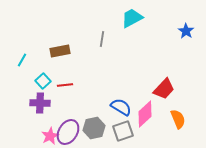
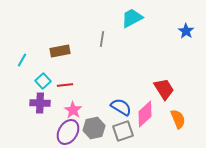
red trapezoid: rotated 75 degrees counterclockwise
pink star: moved 23 px right, 26 px up; rotated 12 degrees counterclockwise
